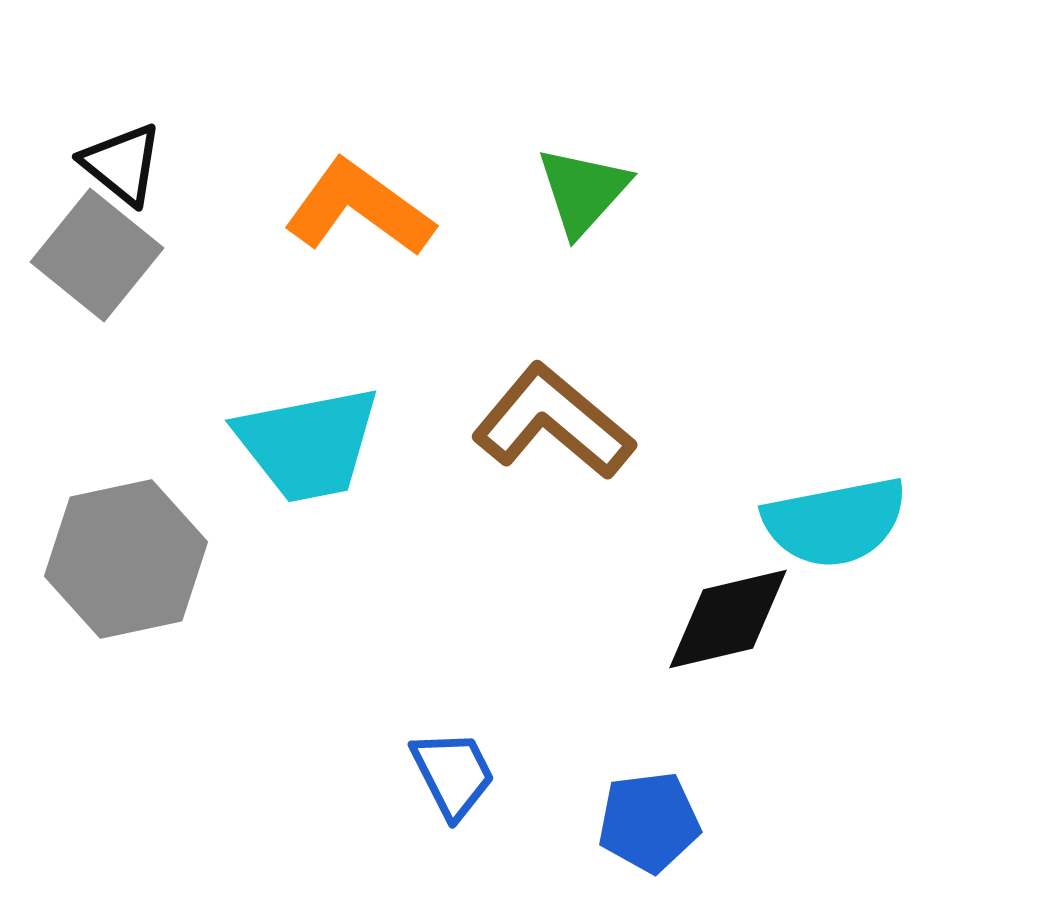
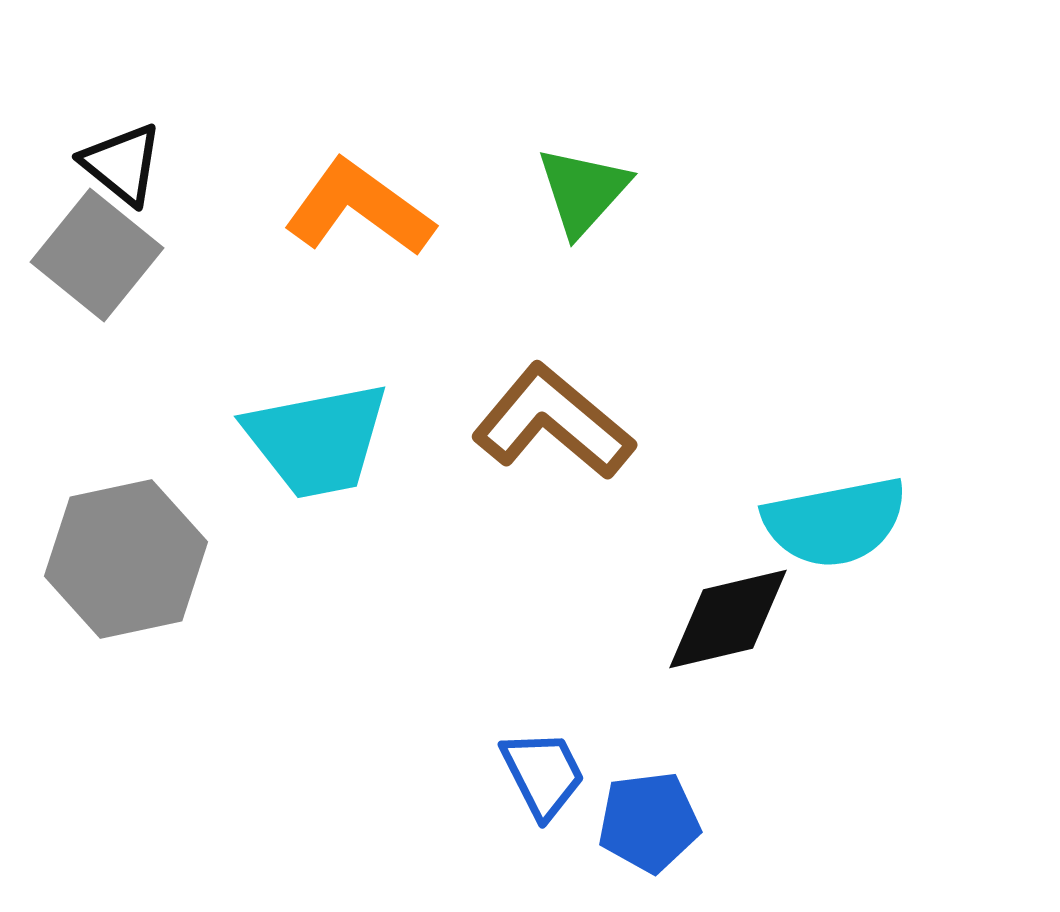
cyan trapezoid: moved 9 px right, 4 px up
blue trapezoid: moved 90 px right
